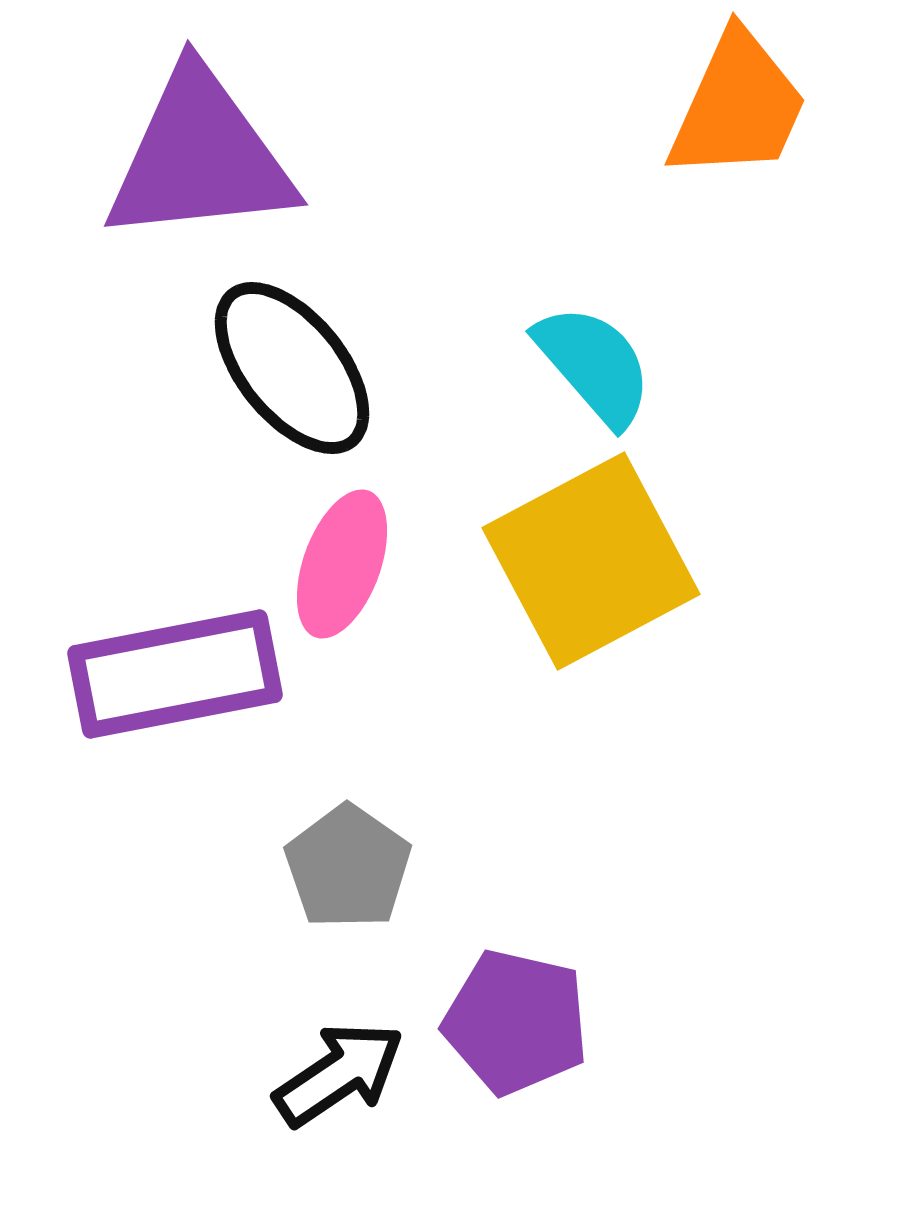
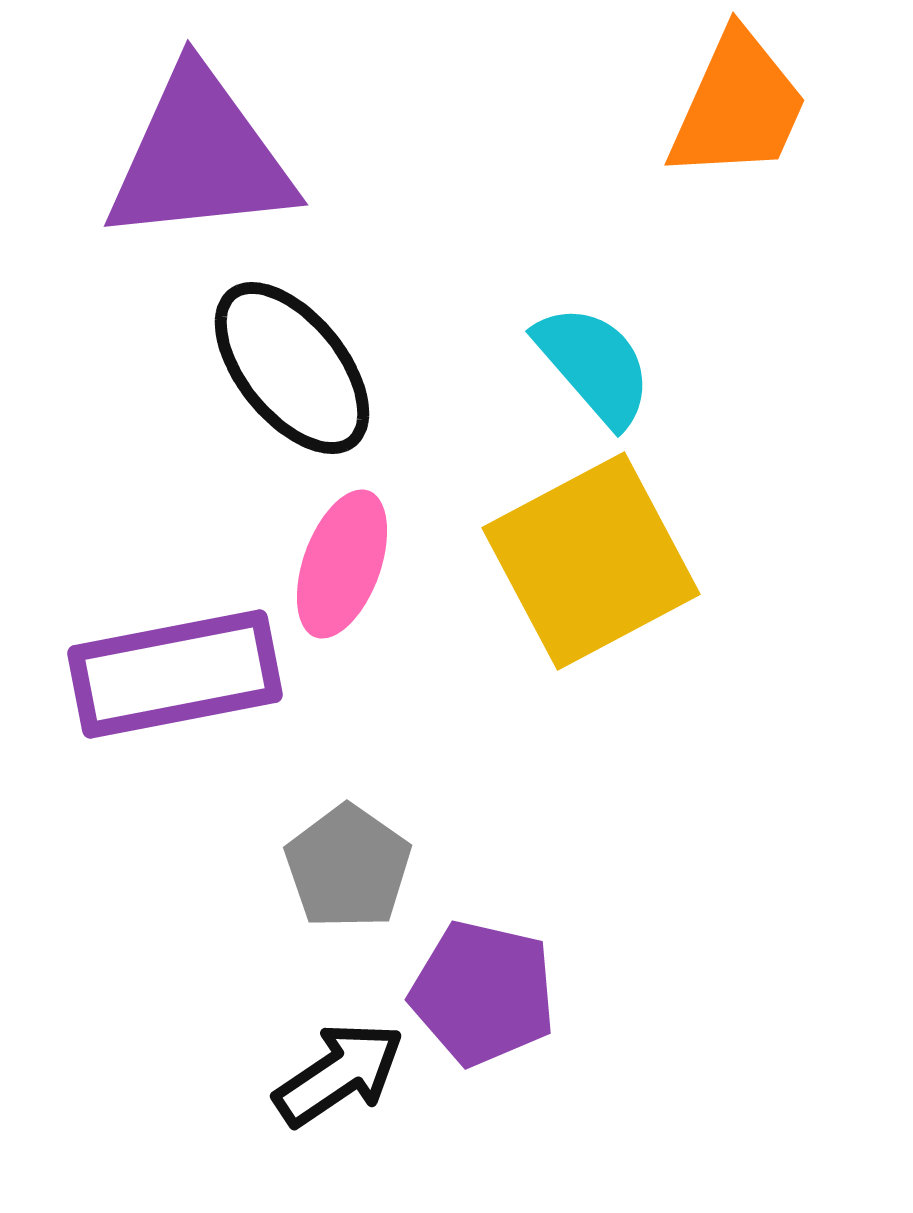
purple pentagon: moved 33 px left, 29 px up
